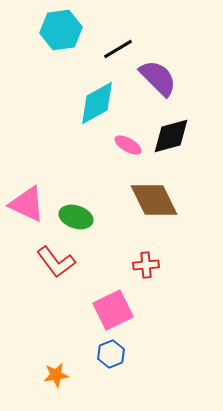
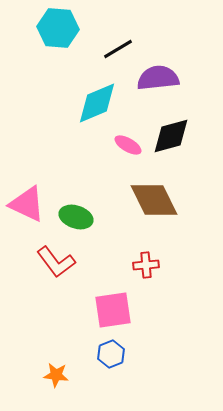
cyan hexagon: moved 3 px left, 2 px up; rotated 12 degrees clockwise
purple semicircle: rotated 51 degrees counterclockwise
cyan diamond: rotated 6 degrees clockwise
pink square: rotated 18 degrees clockwise
orange star: rotated 15 degrees clockwise
